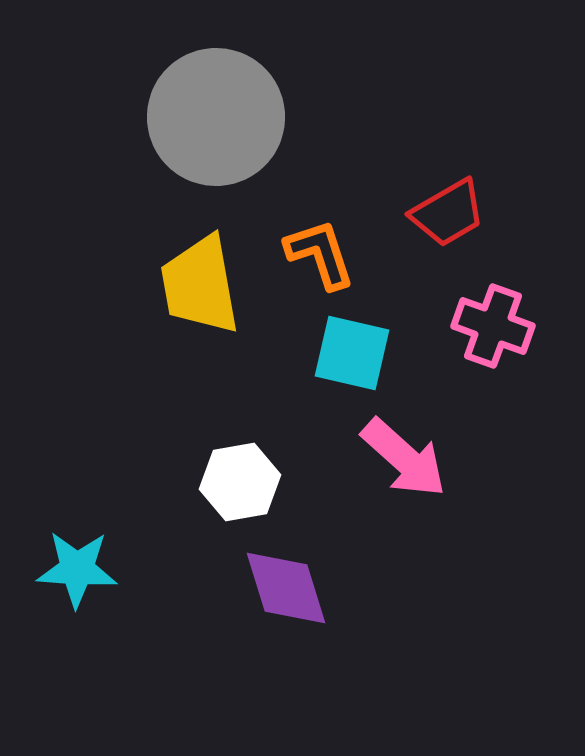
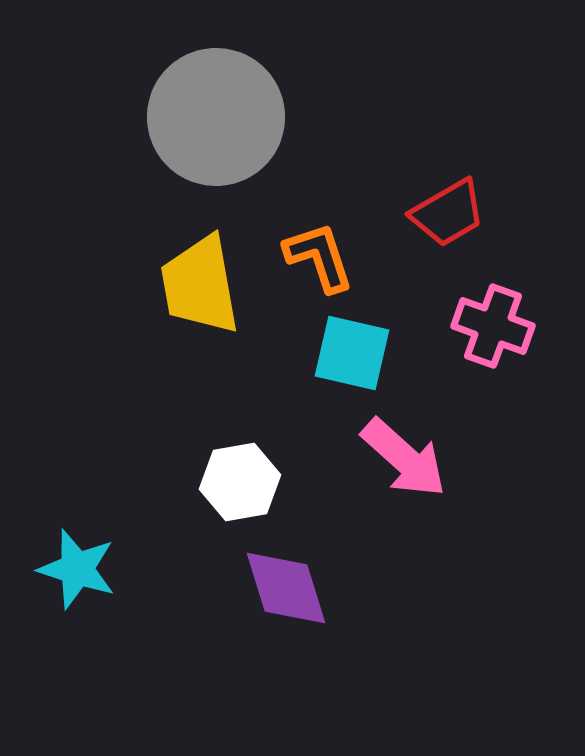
orange L-shape: moved 1 px left, 3 px down
cyan star: rotated 14 degrees clockwise
